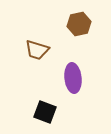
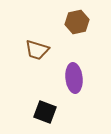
brown hexagon: moved 2 px left, 2 px up
purple ellipse: moved 1 px right
